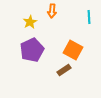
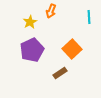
orange arrow: moved 1 px left; rotated 16 degrees clockwise
orange square: moved 1 px left, 1 px up; rotated 18 degrees clockwise
brown rectangle: moved 4 px left, 3 px down
